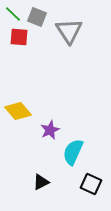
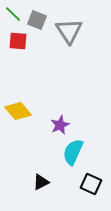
gray square: moved 3 px down
red square: moved 1 px left, 4 px down
purple star: moved 10 px right, 5 px up
